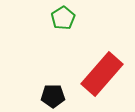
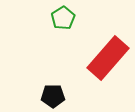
red rectangle: moved 6 px right, 16 px up
